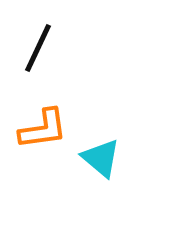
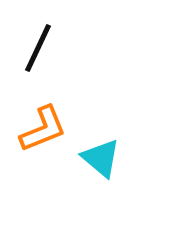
orange L-shape: rotated 14 degrees counterclockwise
